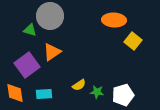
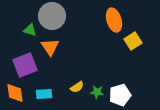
gray circle: moved 2 px right
orange ellipse: rotated 70 degrees clockwise
yellow square: rotated 18 degrees clockwise
orange triangle: moved 2 px left, 5 px up; rotated 30 degrees counterclockwise
purple square: moved 2 px left; rotated 15 degrees clockwise
yellow semicircle: moved 2 px left, 2 px down
white pentagon: moved 3 px left
